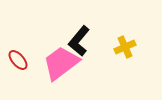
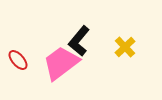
yellow cross: rotated 20 degrees counterclockwise
